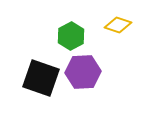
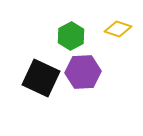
yellow diamond: moved 4 px down
black square: rotated 6 degrees clockwise
